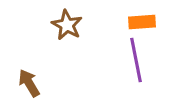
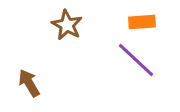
purple line: rotated 36 degrees counterclockwise
